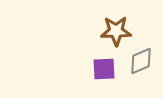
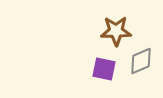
purple square: rotated 15 degrees clockwise
